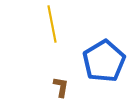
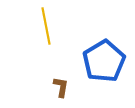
yellow line: moved 6 px left, 2 px down
